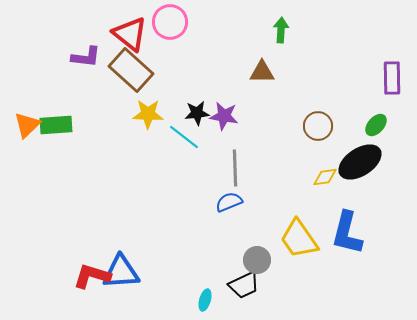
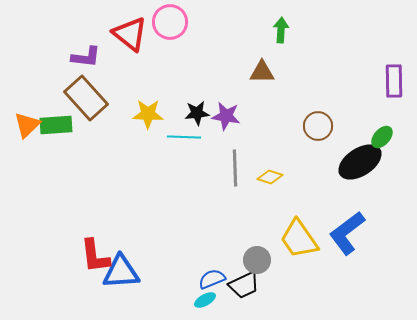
brown rectangle: moved 45 px left, 28 px down; rotated 6 degrees clockwise
purple rectangle: moved 2 px right, 3 px down
purple star: moved 2 px right
green ellipse: moved 6 px right, 12 px down
cyan line: rotated 36 degrees counterclockwise
yellow diamond: moved 55 px left; rotated 25 degrees clockwise
blue semicircle: moved 17 px left, 77 px down
blue L-shape: rotated 39 degrees clockwise
red L-shape: moved 3 px right, 20 px up; rotated 114 degrees counterclockwise
cyan ellipse: rotated 45 degrees clockwise
